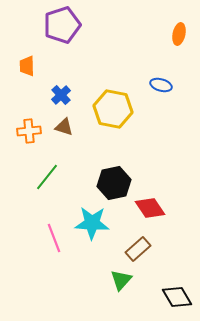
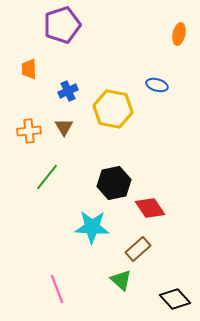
orange trapezoid: moved 2 px right, 3 px down
blue ellipse: moved 4 px left
blue cross: moved 7 px right, 4 px up; rotated 18 degrees clockwise
brown triangle: rotated 42 degrees clockwise
cyan star: moved 4 px down
pink line: moved 3 px right, 51 px down
green triangle: rotated 30 degrees counterclockwise
black diamond: moved 2 px left, 2 px down; rotated 12 degrees counterclockwise
